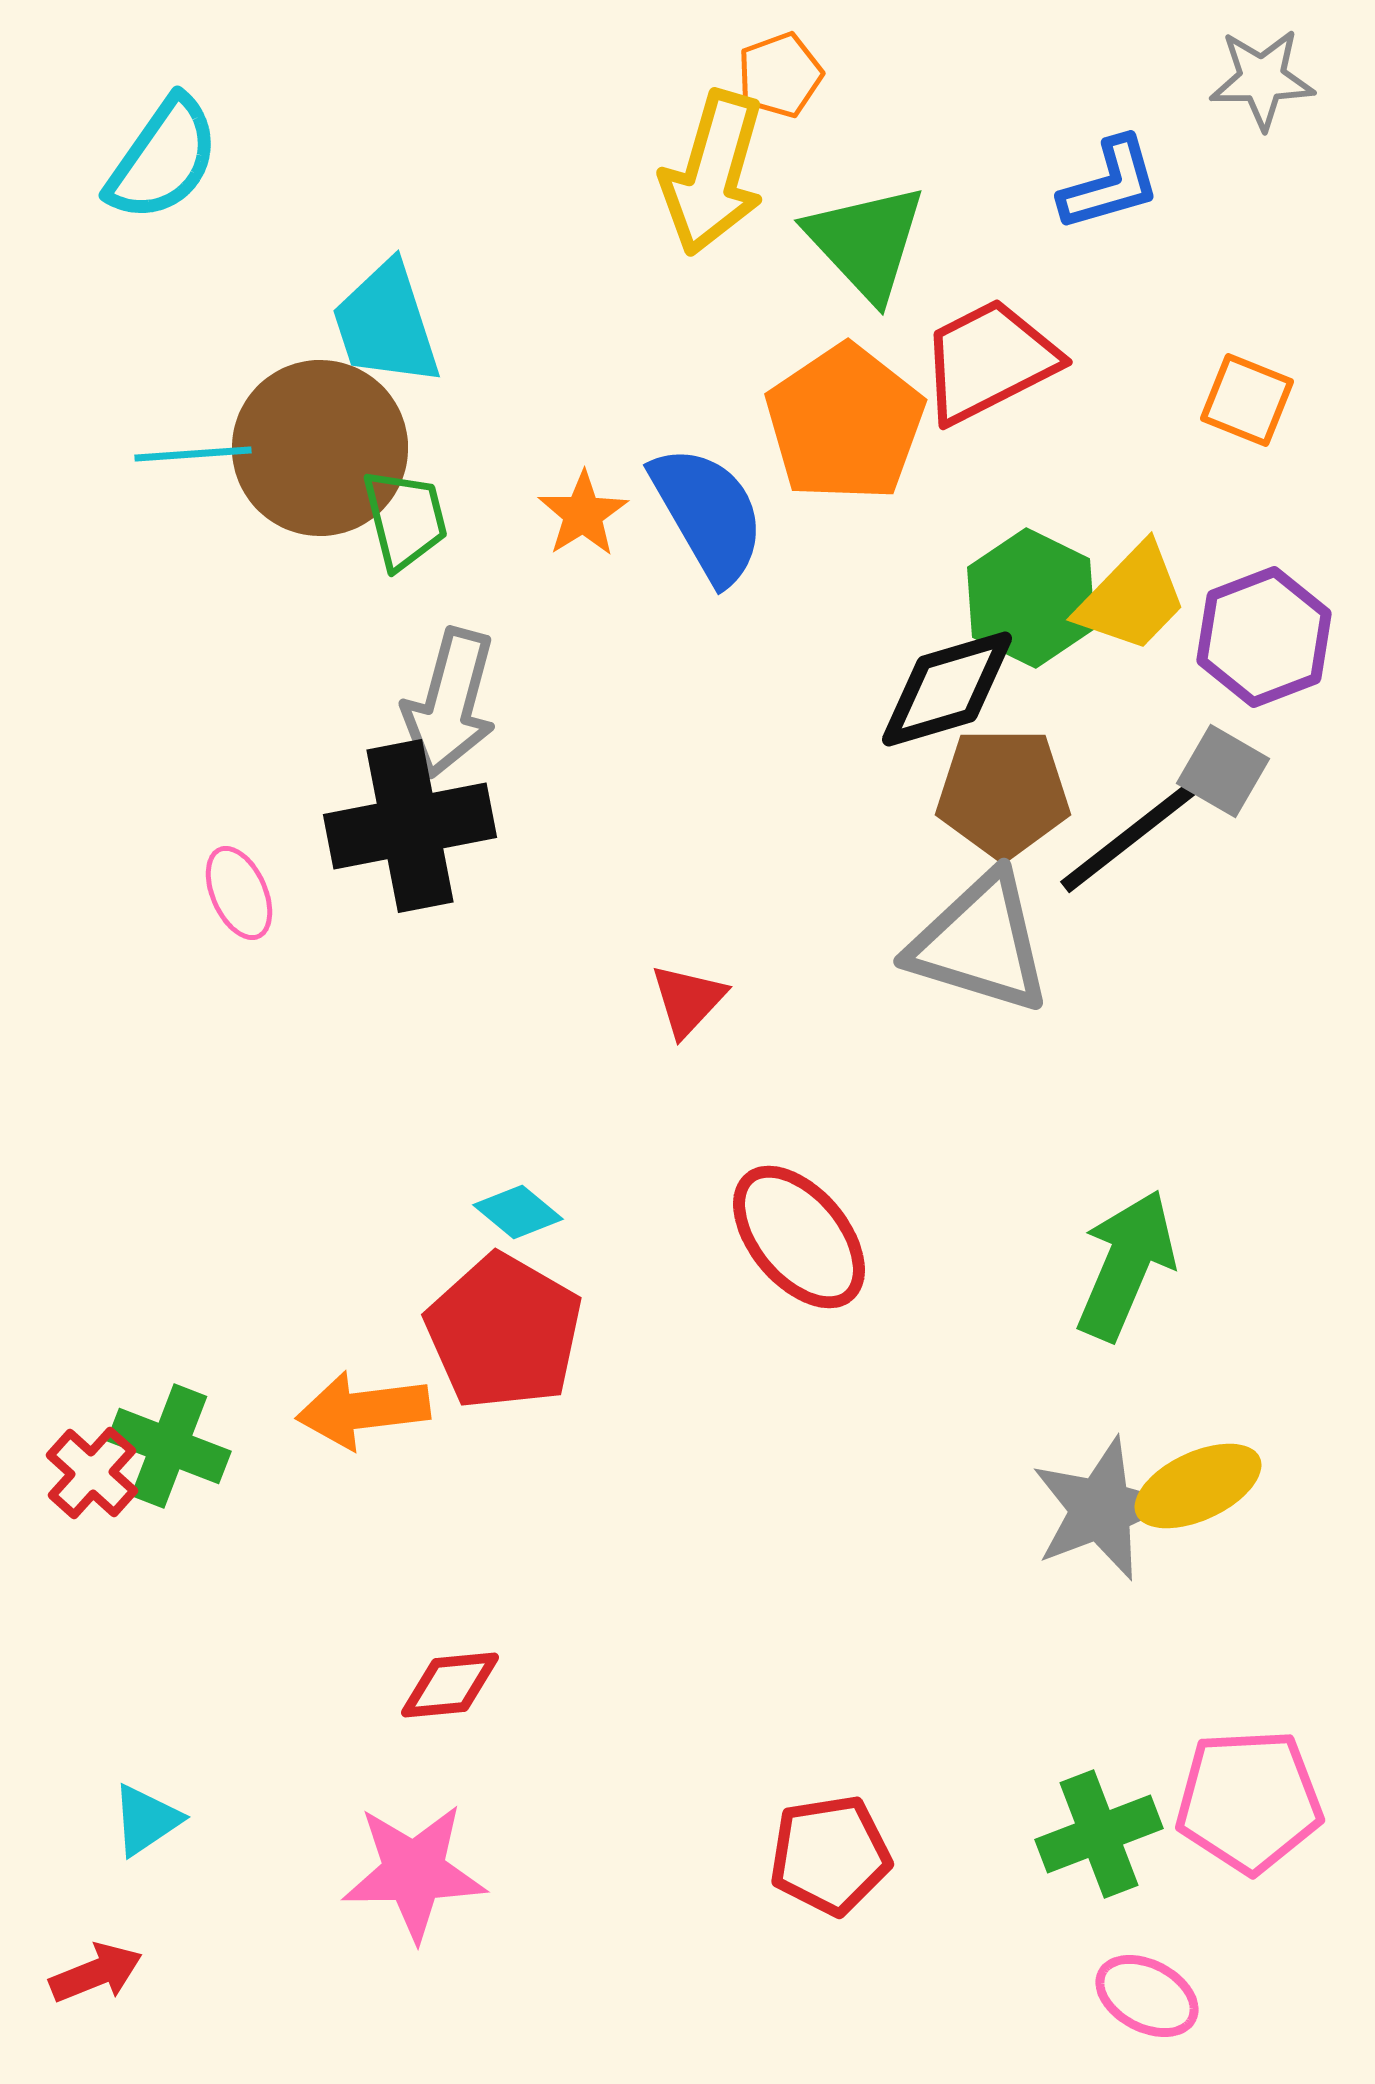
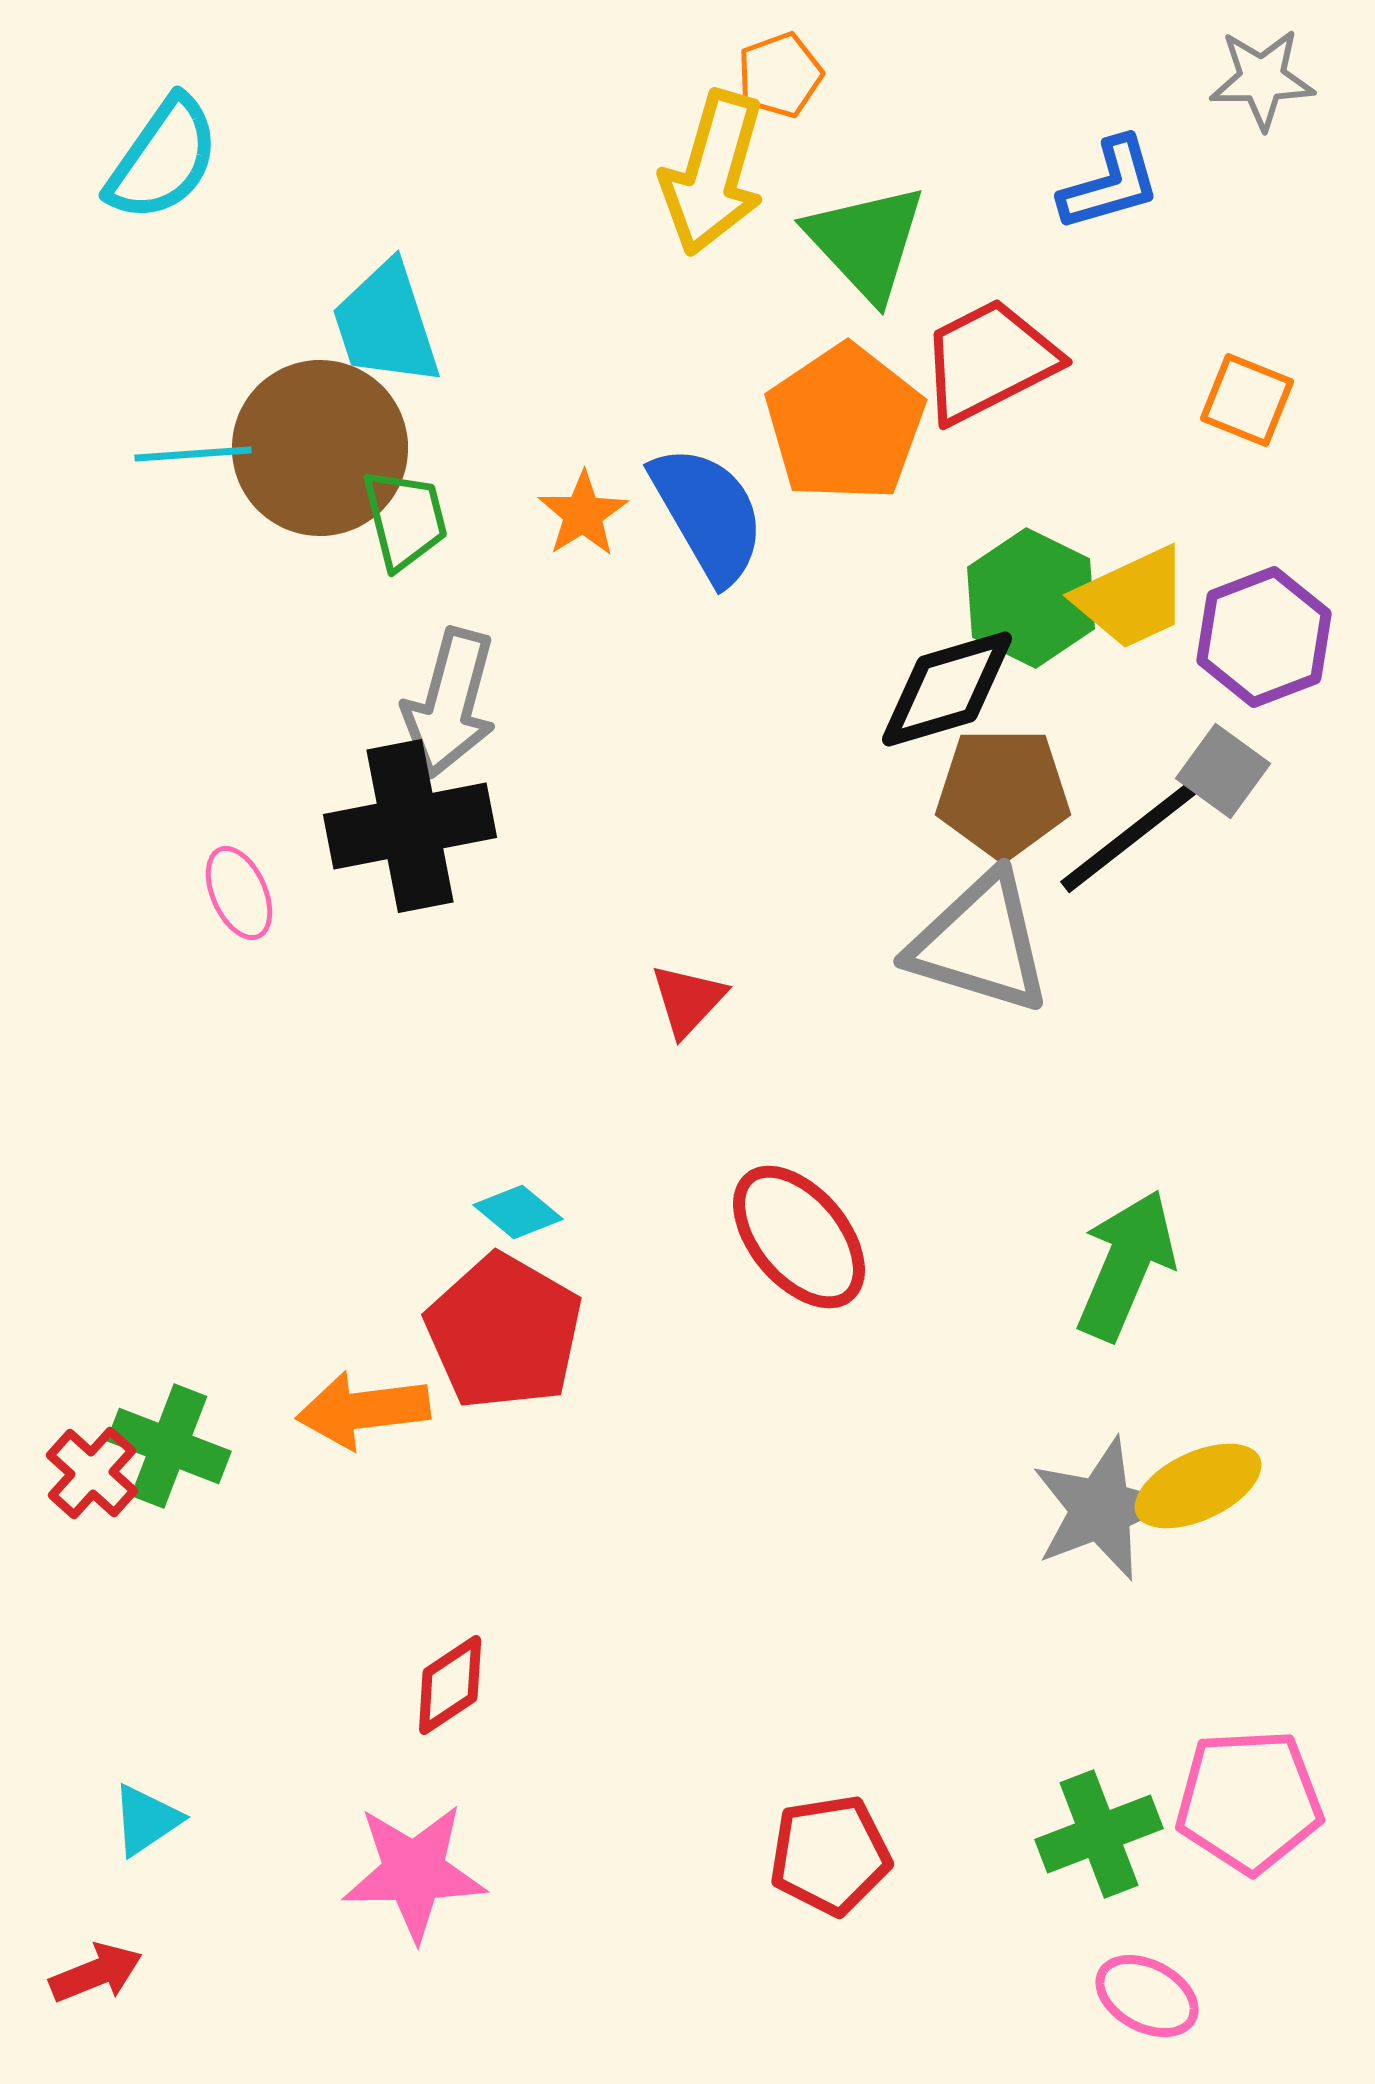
yellow trapezoid at (1132, 598): rotated 21 degrees clockwise
gray square at (1223, 771): rotated 6 degrees clockwise
red diamond at (450, 1685): rotated 28 degrees counterclockwise
